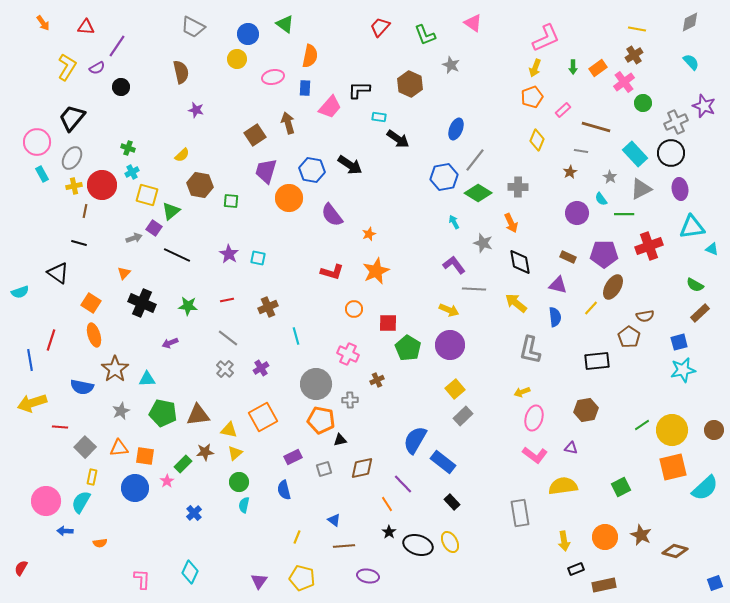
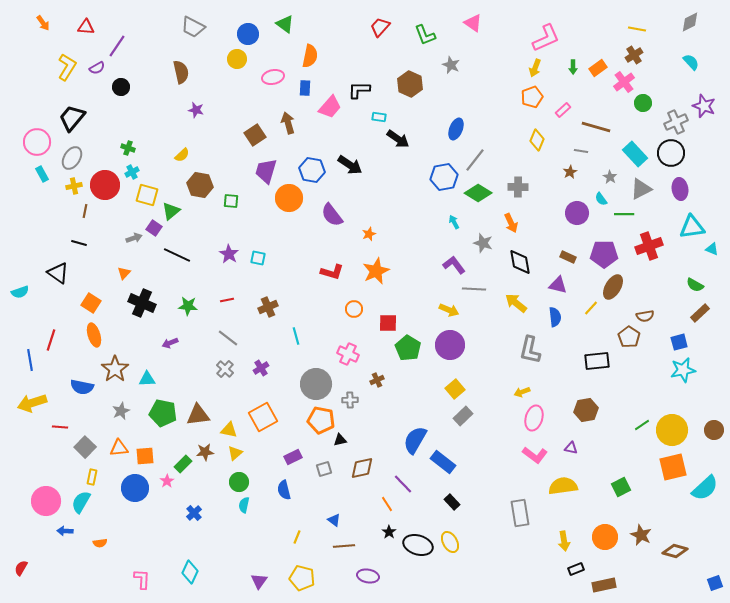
red circle at (102, 185): moved 3 px right
orange square at (145, 456): rotated 12 degrees counterclockwise
